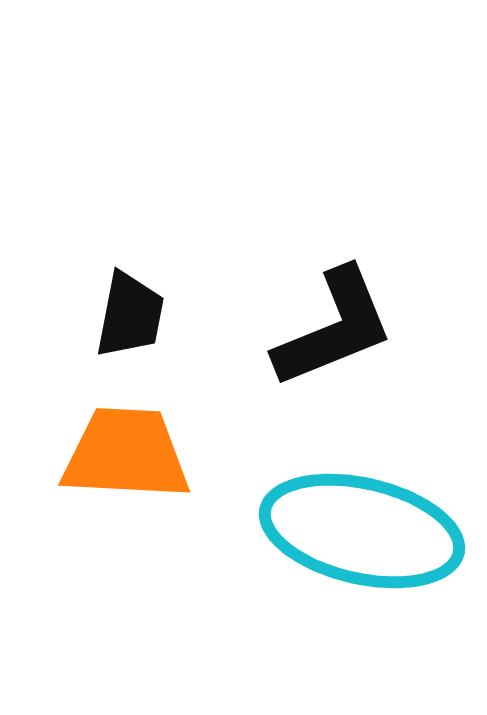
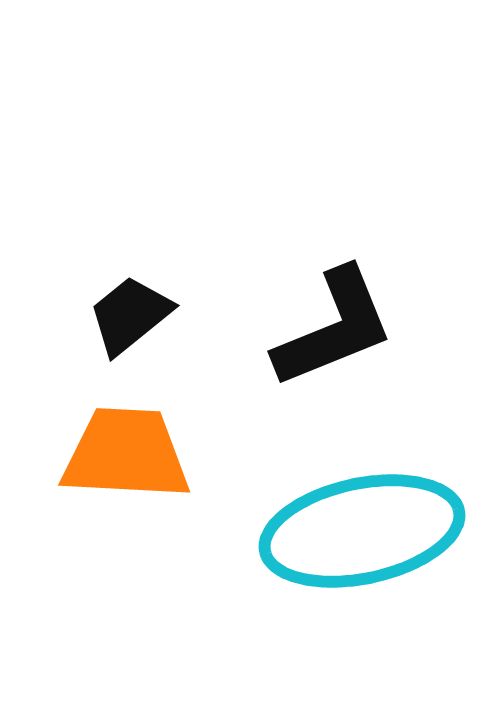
black trapezoid: rotated 140 degrees counterclockwise
cyan ellipse: rotated 25 degrees counterclockwise
